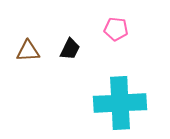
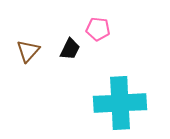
pink pentagon: moved 18 px left
brown triangle: rotated 45 degrees counterclockwise
